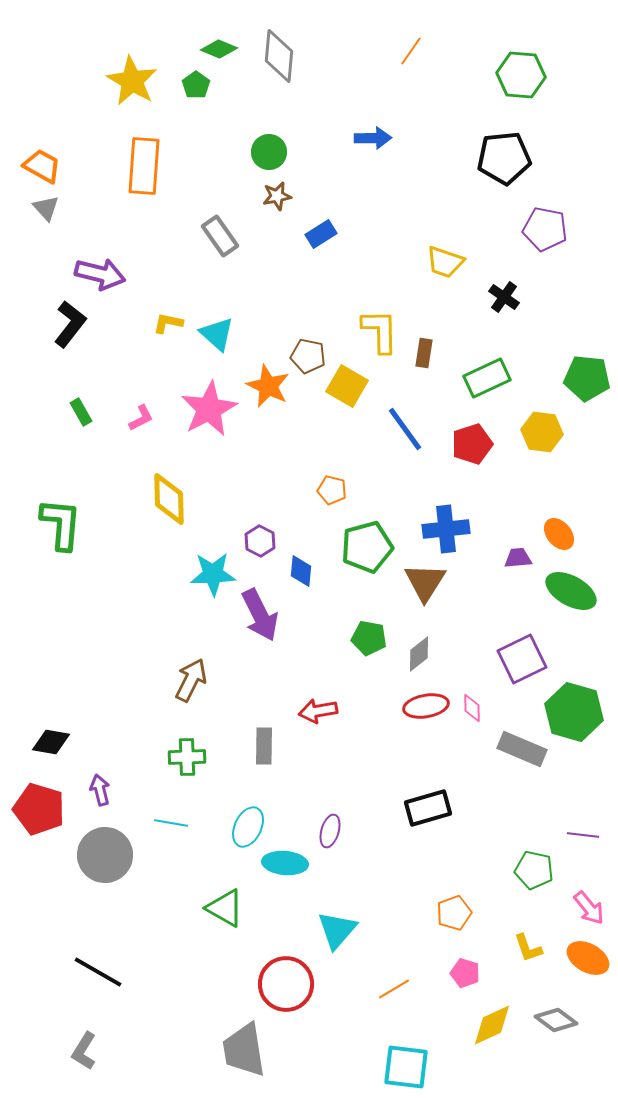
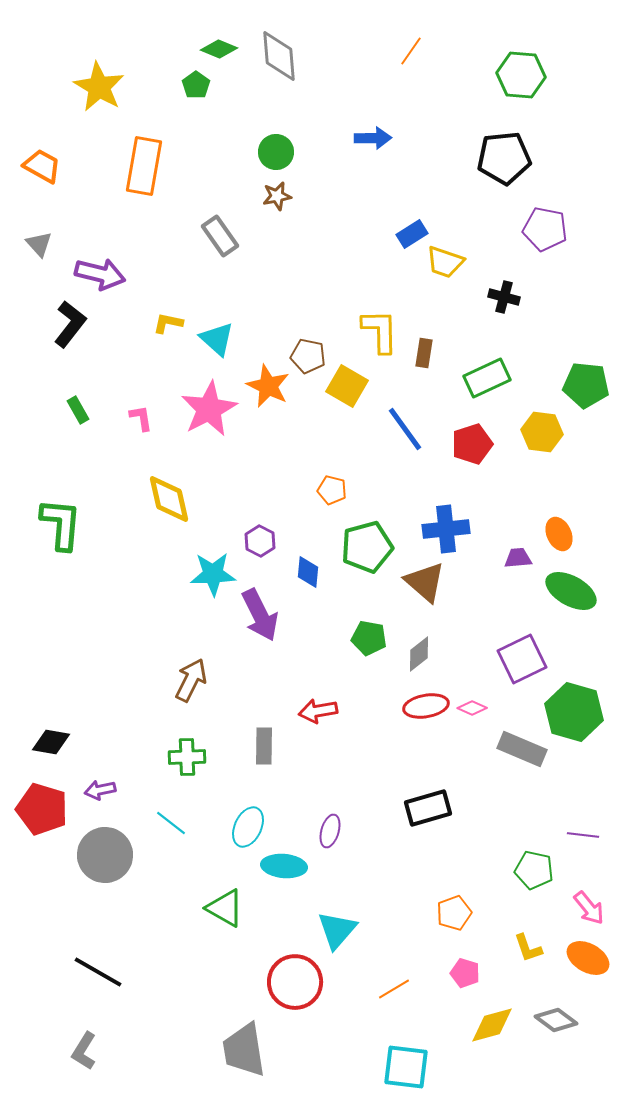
gray diamond at (279, 56): rotated 10 degrees counterclockwise
yellow star at (132, 81): moved 33 px left, 6 px down
green circle at (269, 152): moved 7 px right
orange rectangle at (144, 166): rotated 6 degrees clockwise
gray triangle at (46, 208): moved 7 px left, 36 px down
blue rectangle at (321, 234): moved 91 px right
black cross at (504, 297): rotated 20 degrees counterclockwise
cyan triangle at (217, 334): moved 5 px down
green pentagon at (587, 378): moved 1 px left, 7 px down
green rectangle at (81, 412): moved 3 px left, 2 px up
pink L-shape at (141, 418): rotated 72 degrees counterclockwise
yellow diamond at (169, 499): rotated 12 degrees counterclockwise
orange ellipse at (559, 534): rotated 16 degrees clockwise
blue diamond at (301, 571): moved 7 px right, 1 px down
brown triangle at (425, 582): rotated 21 degrees counterclockwise
pink diamond at (472, 708): rotated 64 degrees counterclockwise
purple arrow at (100, 790): rotated 88 degrees counterclockwise
red pentagon at (39, 809): moved 3 px right
cyan line at (171, 823): rotated 28 degrees clockwise
cyan ellipse at (285, 863): moved 1 px left, 3 px down
red circle at (286, 984): moved 9 px right, 2 px up
yellow diamond at (492, 1025): rotated 9 degrees clockwise
